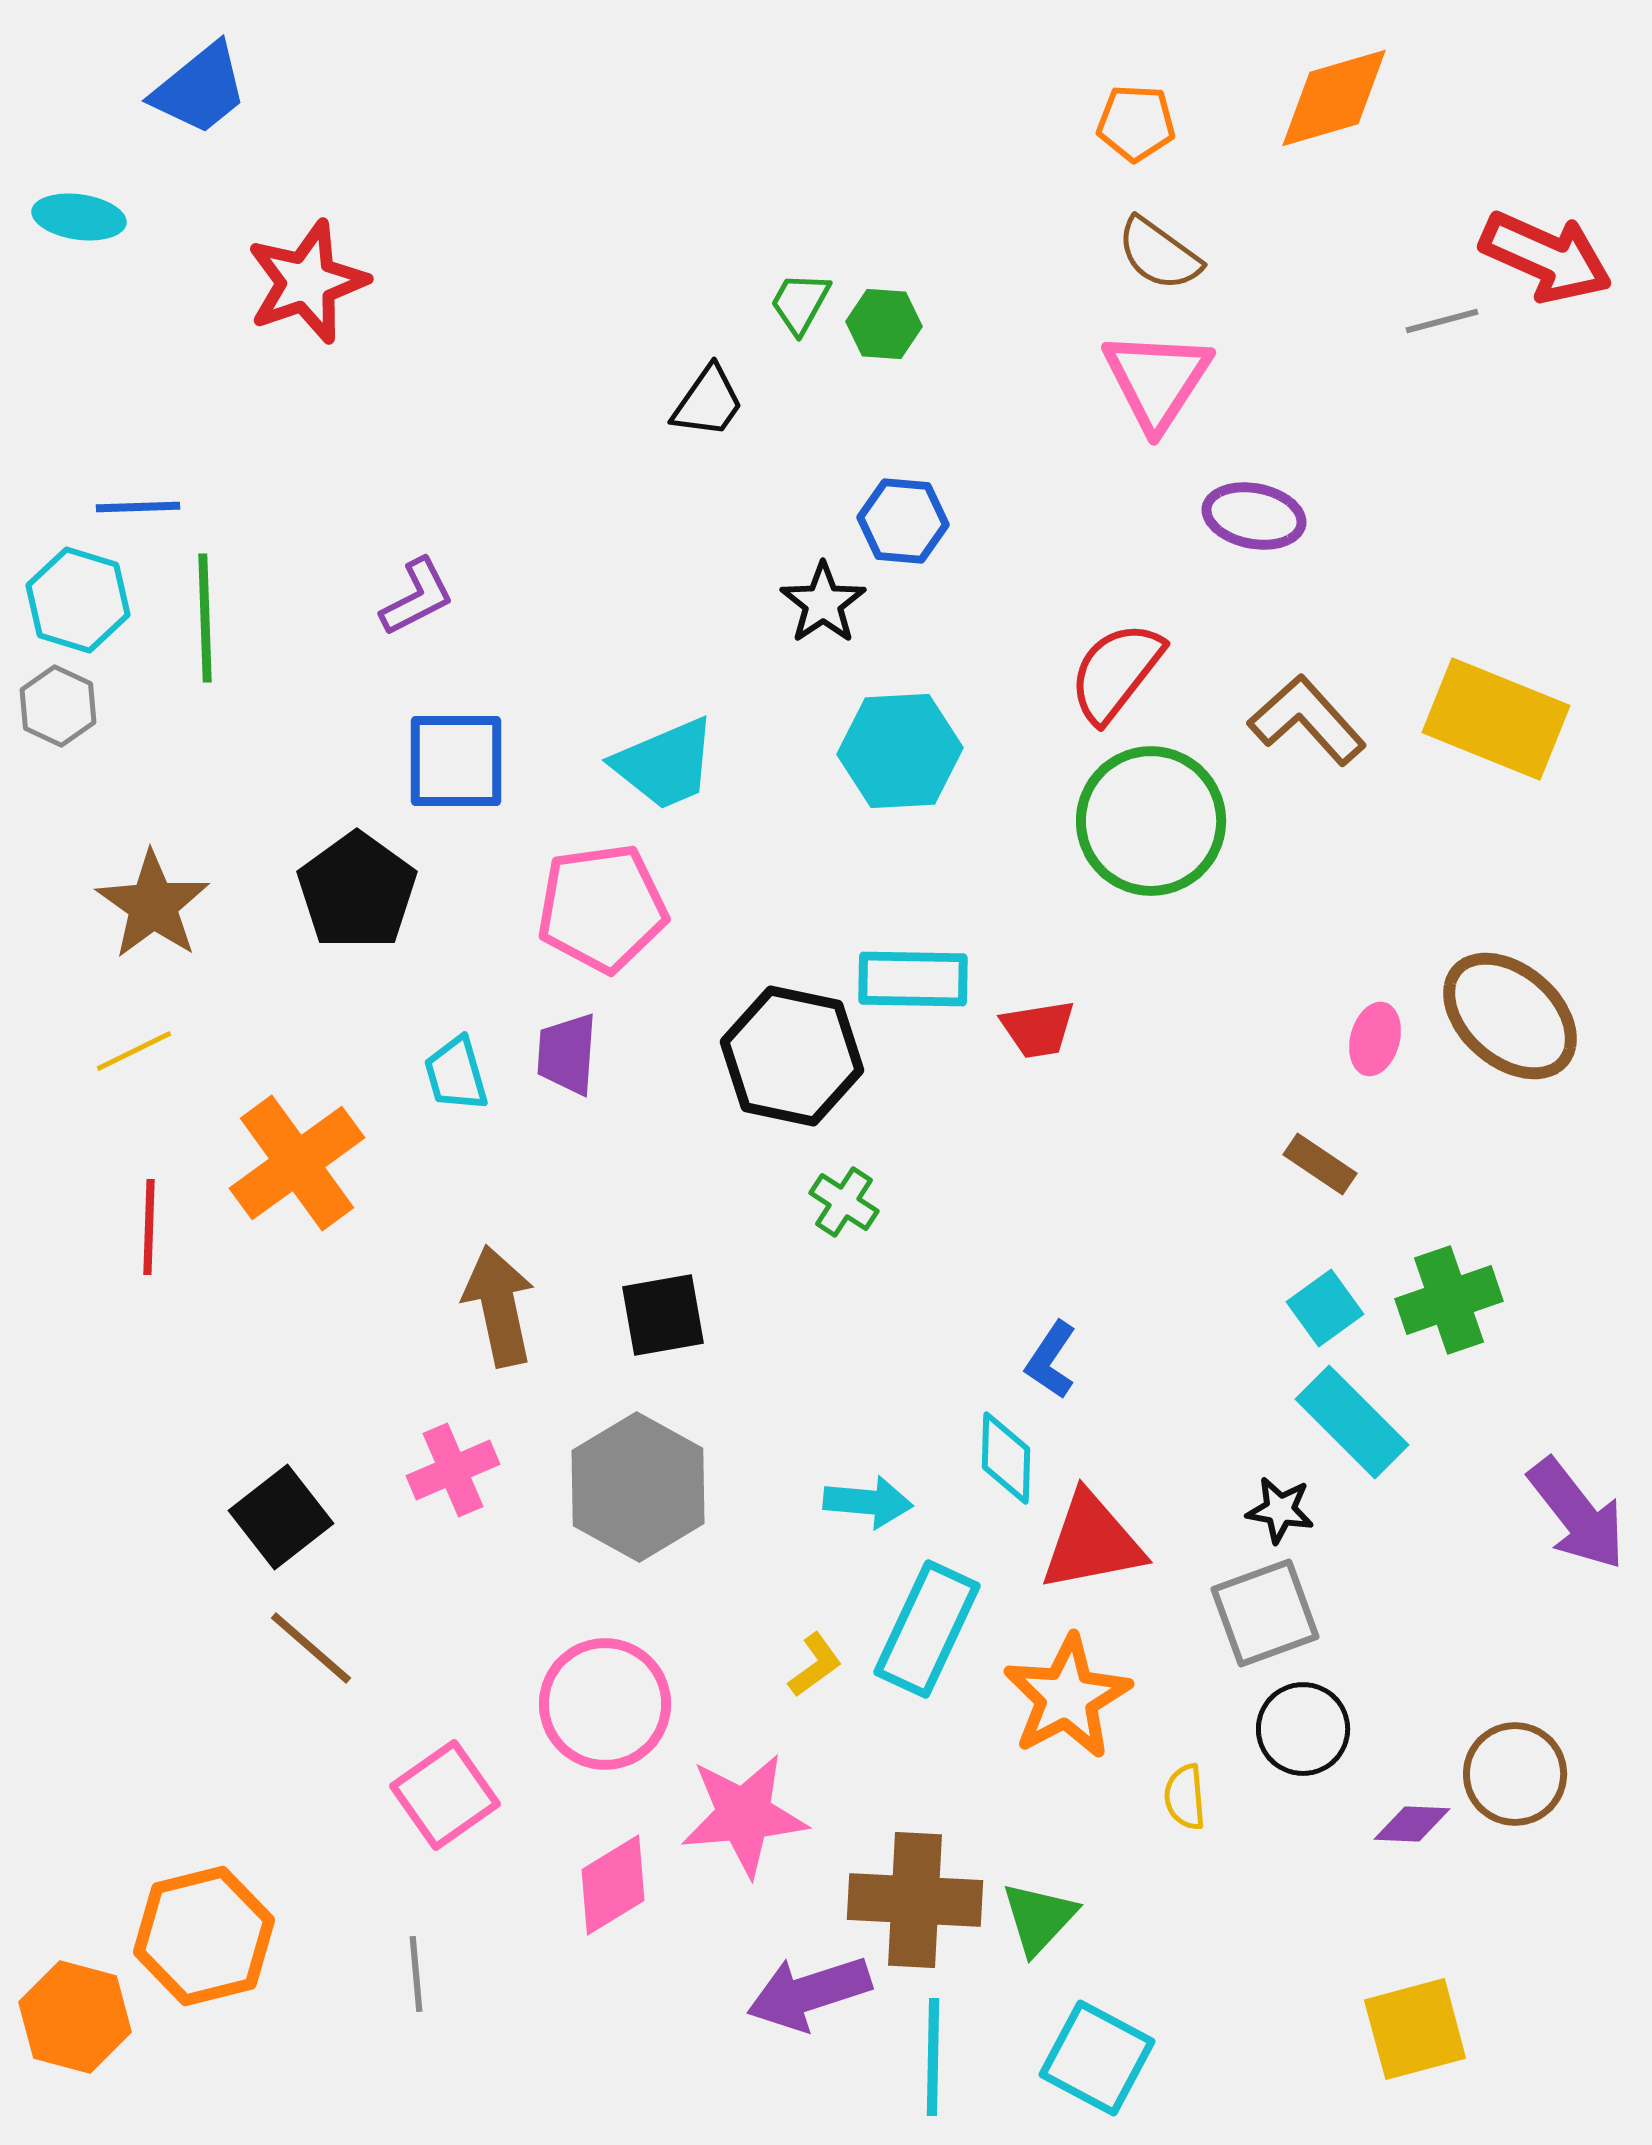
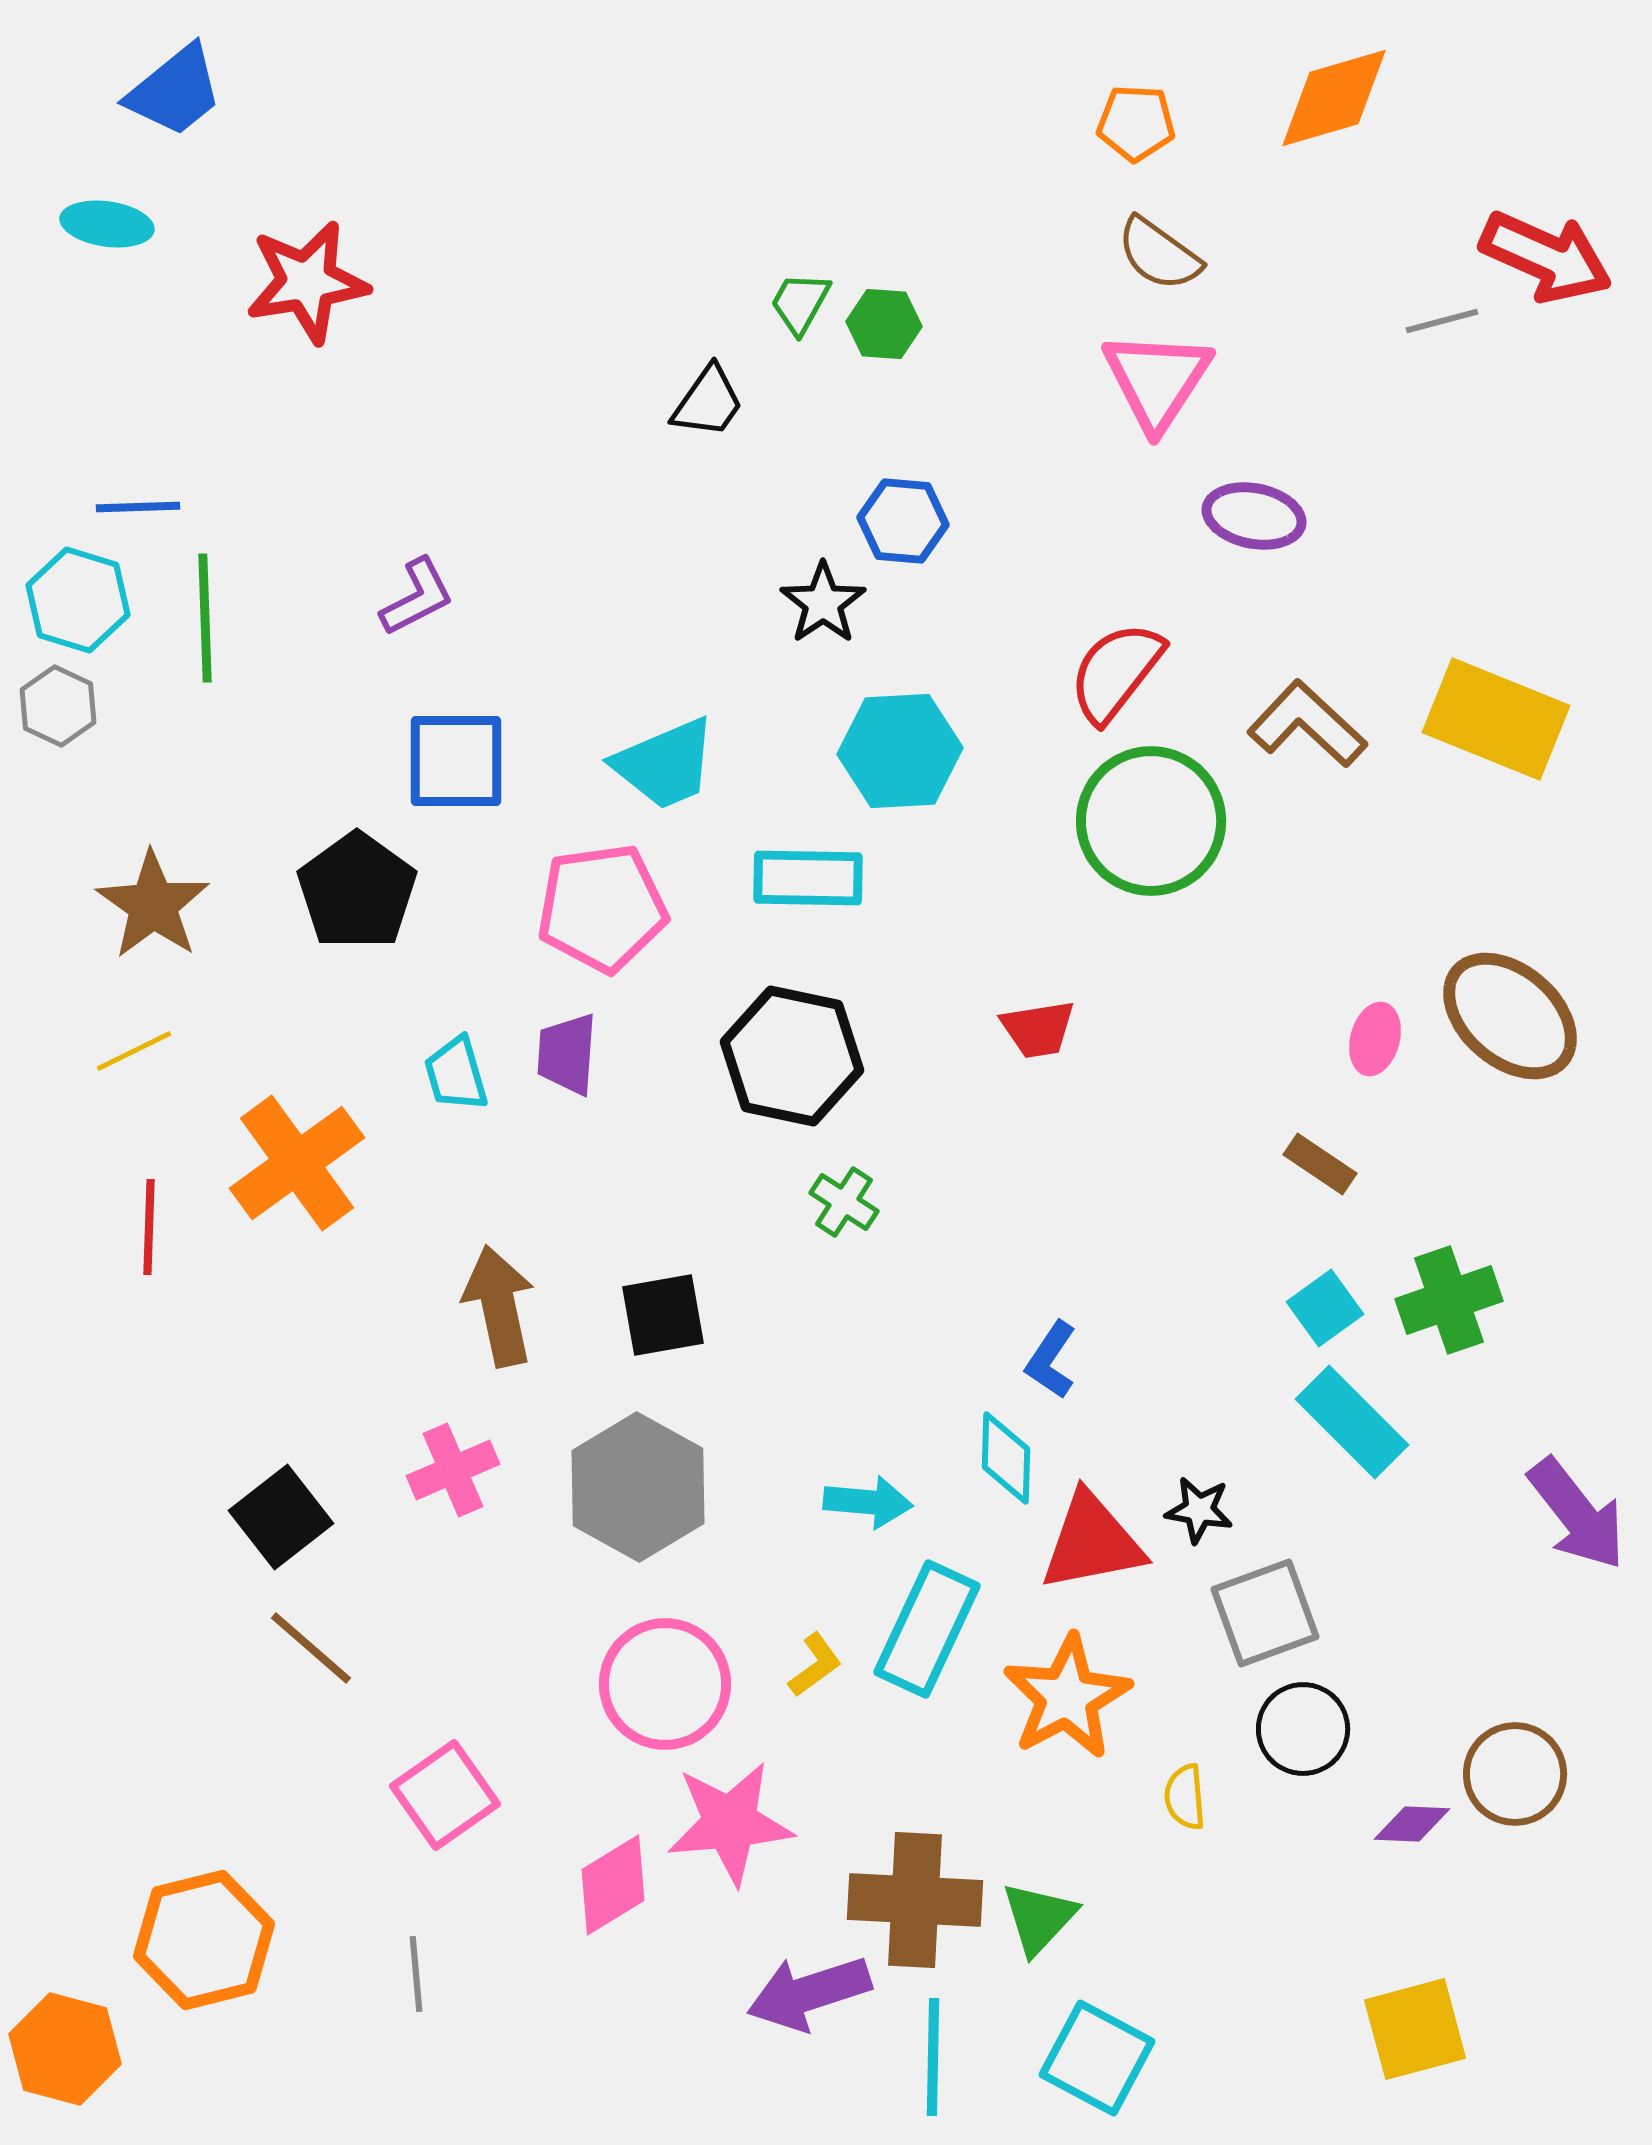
blue trapezoid at (200, 89): moved 25 px left, 2 px down
cyan ellipse at (79, 217): moved 28 px right, 7 px down
red star at (307, 282): rotated 10 degrees clockwise
brown L-shape at (1307, 720): moved 4 px down; rotated 5 degrees counterclockwise
cyan rectangle at (913, 979): moved 105 px left, 101 px up
black star at (1280, 1510): moved 81 px left
pink circle at (605, 1704): moved 60 px right, 20 px up
pink star at (744, 1815): moved 14 px left, 8 px down
orange hexagon at (204, 1936): moved 4 px down
orange hexagon at (75, 2017): moved 10 px left, 32 px down
